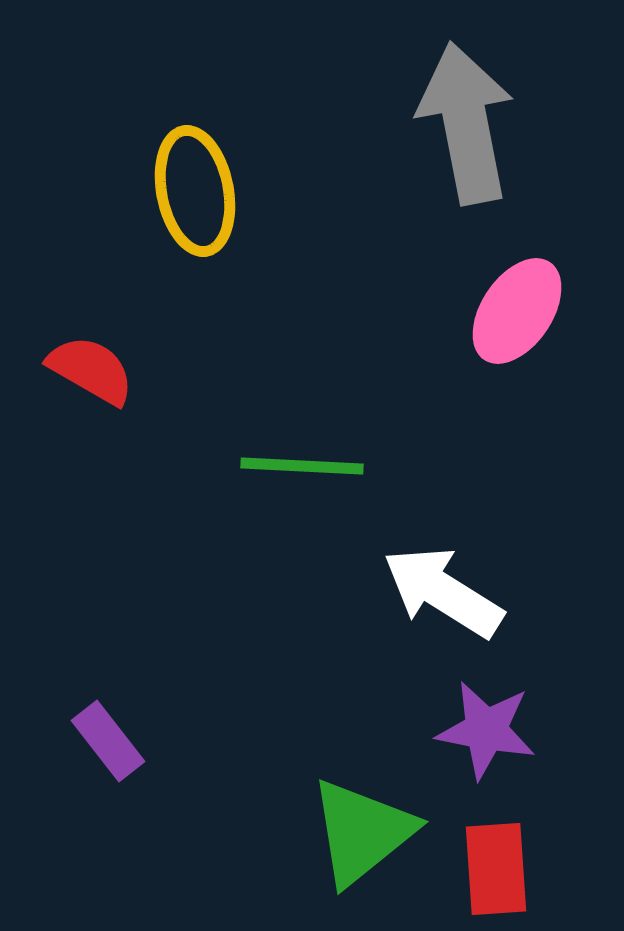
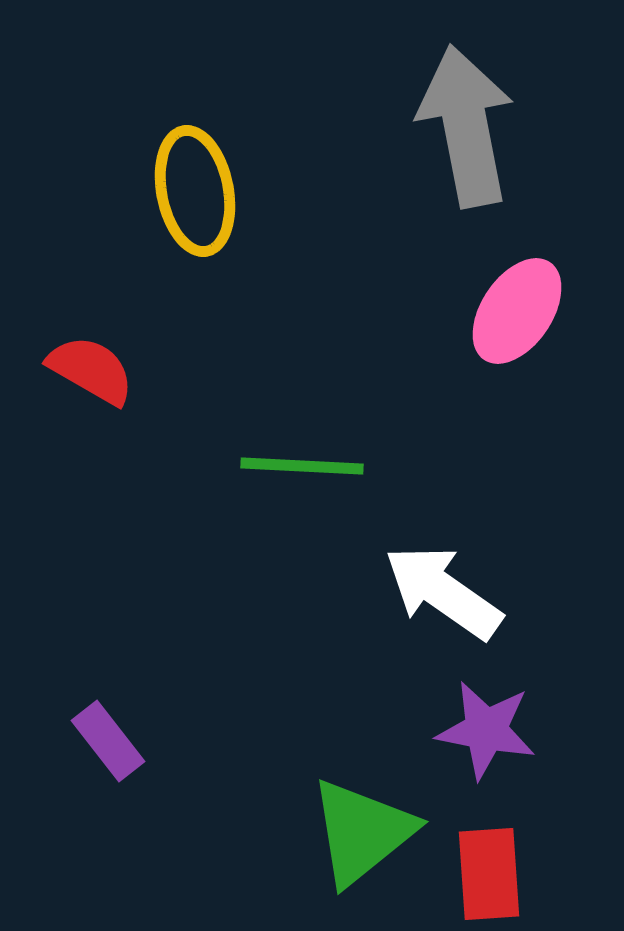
gray arrow: moved 3 px down
white arrow: rotated 3 degrees clockwise
red rectangle: moved 7 px left, 5 px down
